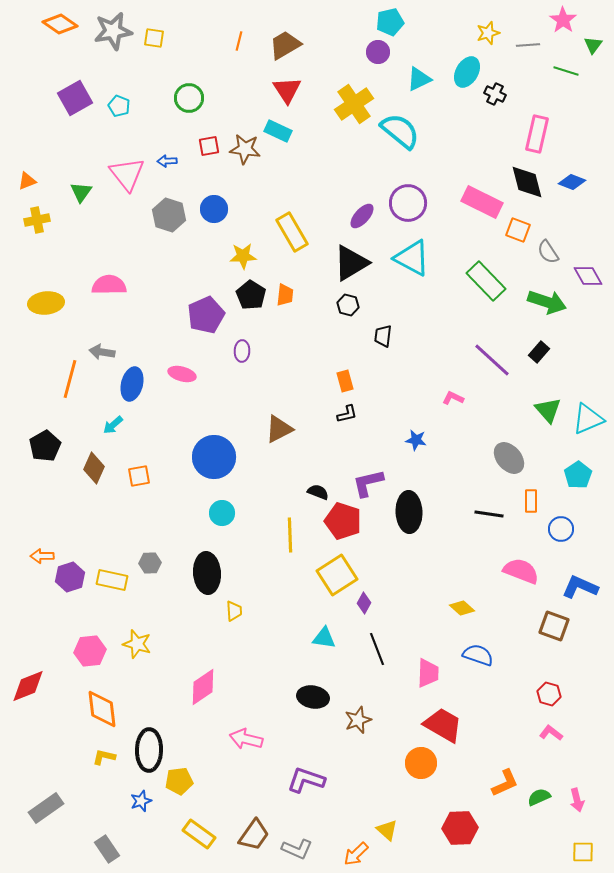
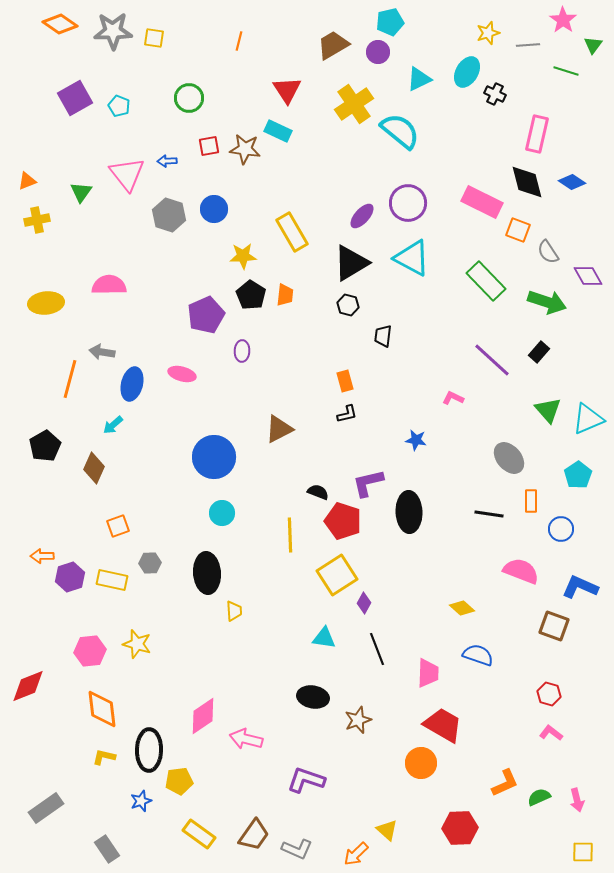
gray star at (113, 31): rotated 9 degrees clockwise
brown trapezoid at (285, 45): moved 48 px right
blue diamond at (572, 182): rotated 12 degrees clockwise
orange square at (139, 476): moved 21 px left, 50 px down; rotated 10 degrees counterclockwise
pink diamond at (203, 687): moved 29 px down
